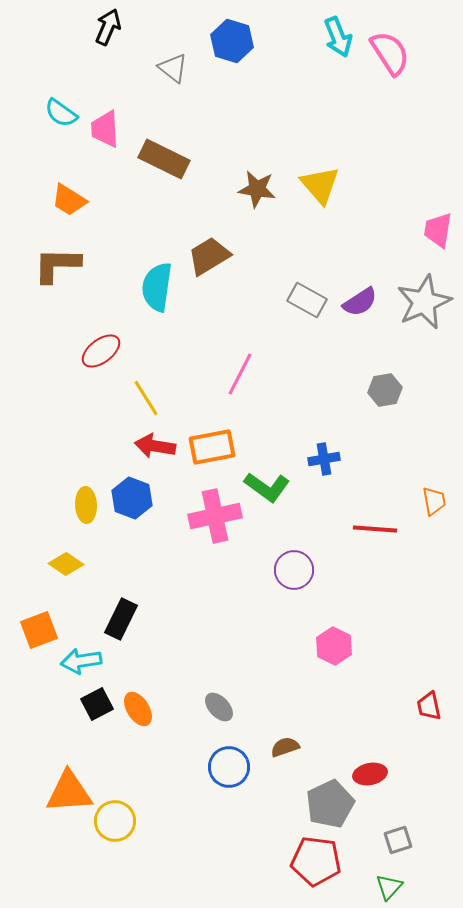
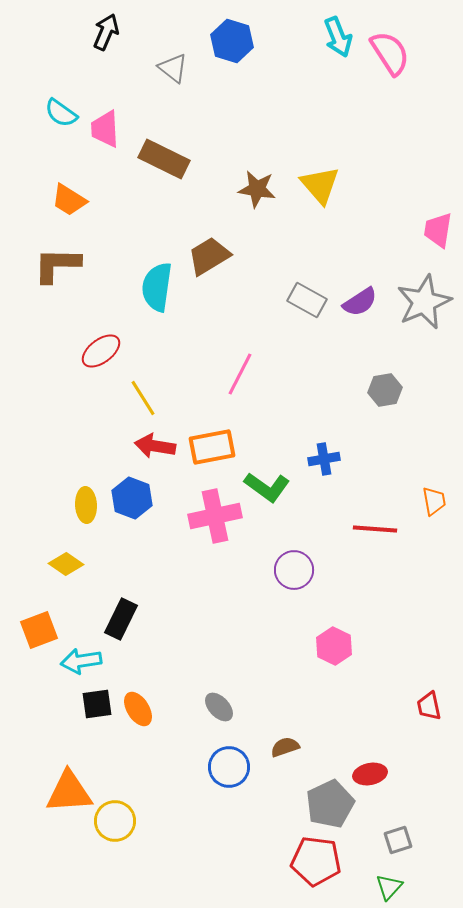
black arrow at (108, 27): moved 2 px left, 5 px down
yellow line at (146, 398): moved 3 px left
black square at (97, 704): rotated 20 degrees clockwise
